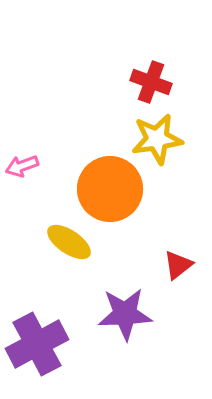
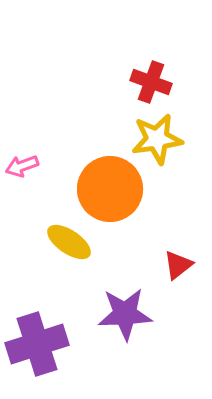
purple cross: rotated 10 degrees clockwise
